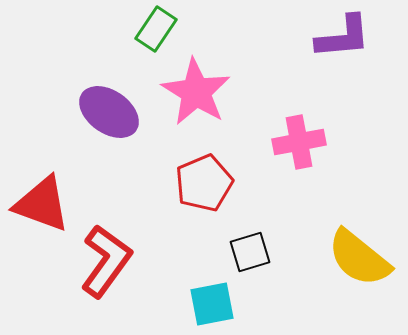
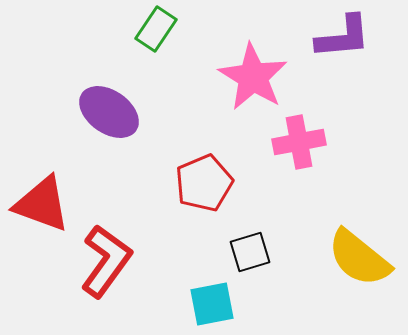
pink star: moved 57 px right, 15 px up
